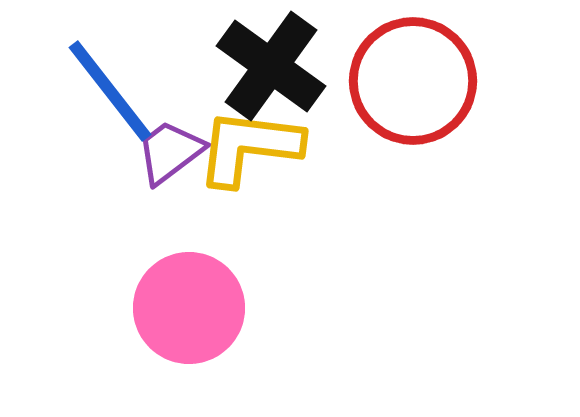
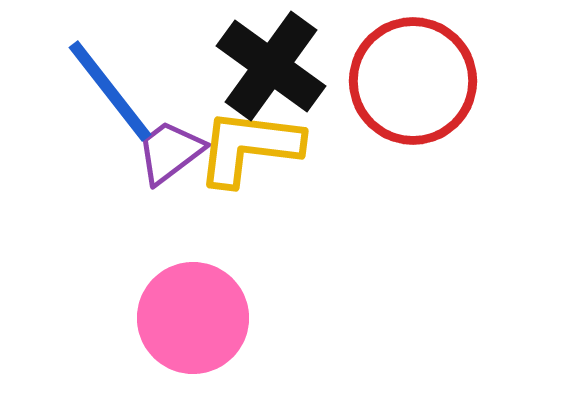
pink circle: moved 4 px right, 10 px down
